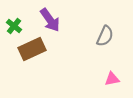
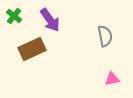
green cross: moved 10 px up
gray semicircle: rotated 35 degrees counterclockwise
